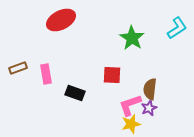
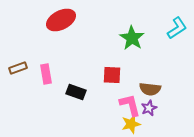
brown semicircle: rotated 90 degrees counterclockwise
black rectangle: moved 1 px right, 1 px up
pink L-shape: rotated 95 degrees clockwise
